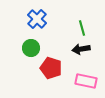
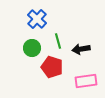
green line: moved 24 px left, 13 px down
green circle: moved 1 px right
red pentagon: moved 1 px right, 1 px up
pink rectangle: rotated 20 degrees counterclockwise
